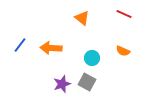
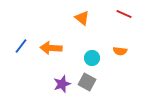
blue line: moved 1 px right, 1 px down
orange semicircle: moved 3 px left; rotated 16 degrees counterclockwise
